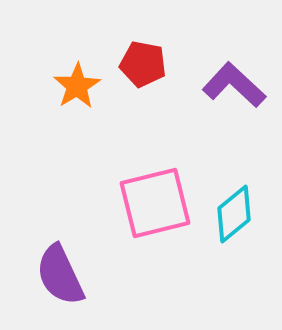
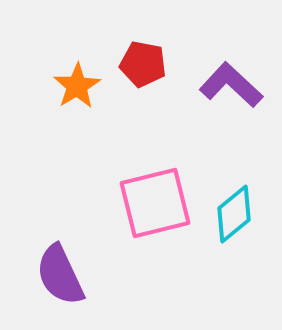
purple L-shape: moved 3 px left
